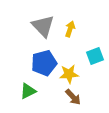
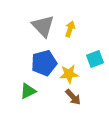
cyan square: moved 3 px down
